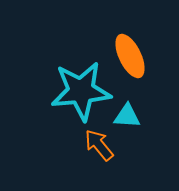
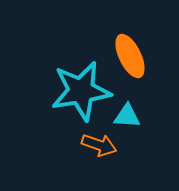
cyan star: rotated 4 degrees counterclockwise
orange arrow: rotated 148 degrees clockwise
